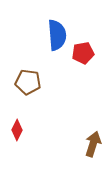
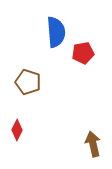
blue semicircle: moved 1 px left, 3 px up
brown pentagon: rotated 10 degrees clockwise
brown arrow: rotated 30 degrees counterclockwise
